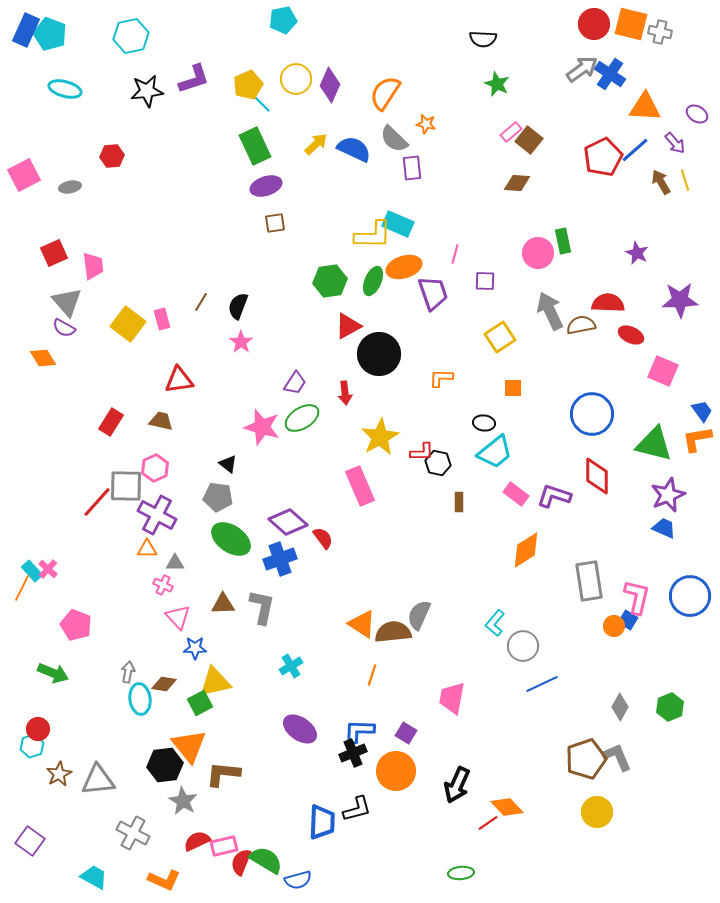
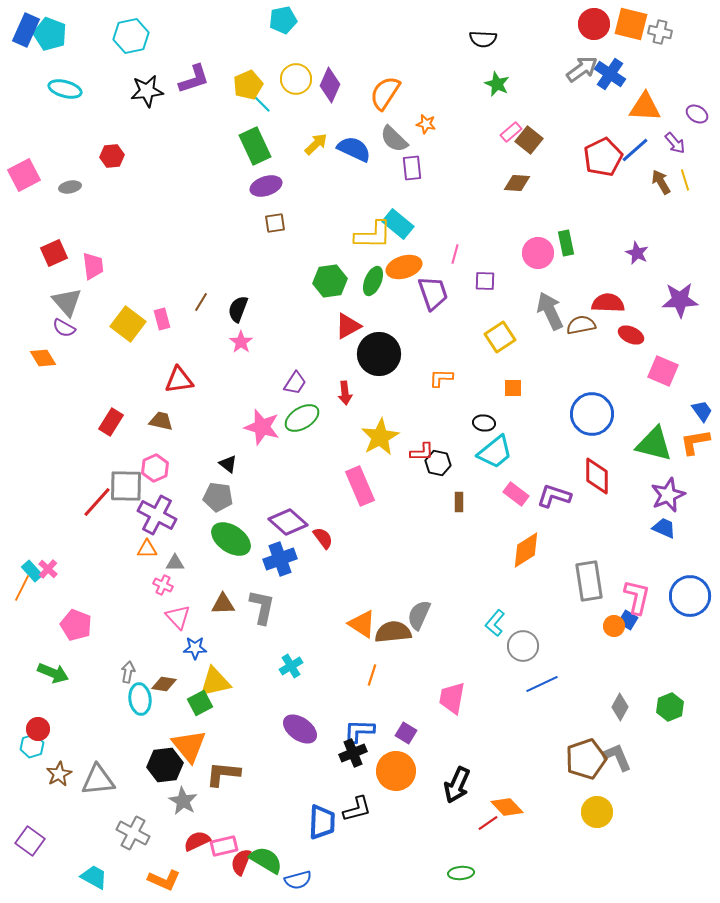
cyan rectangle at (398, 224): rotated 16 degrees clockwise
green rectangle at (563, 241): moved 3 px right, 2 px down
black semicircle at (238, 306): moved 3 px down
orange L-shape at (697, 439): moved 2 px left, 3 px down
